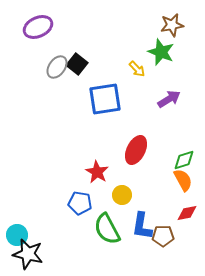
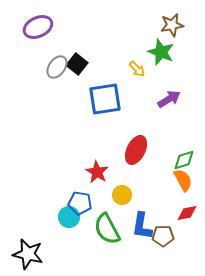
cyan circle: moved 52 px right, 18 px up
